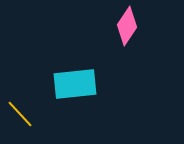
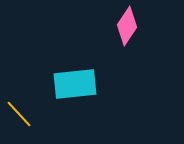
yellow line: moved 1 px left
